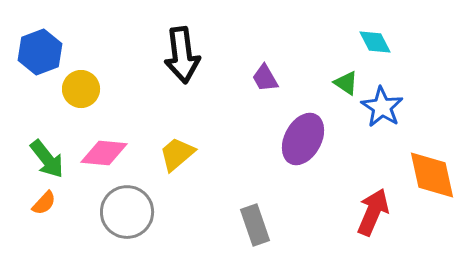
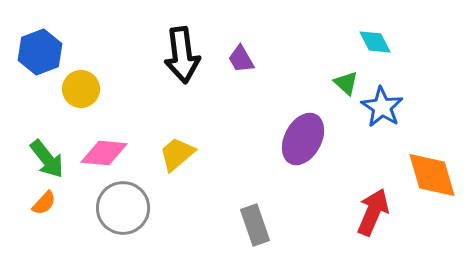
purple trapezoid: moved 24 px left, 19 px up
green triangle: rotated 8 degrees clockwise
orange diamond: rotated 4 degrees counterclockwise
gray circle: moved 4 px left, 4 px up
